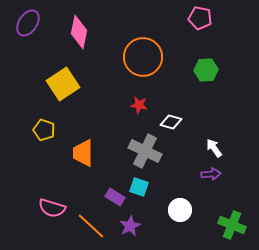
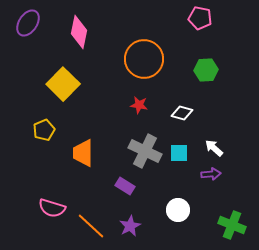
orange circle: moved 1 px right, 2 px down
yellow square: rotated 12 degrees counterclockwise
white diamond: moved 11 px right, 9 px up
yellow pentagon: rotated 30 degrees clockwise
white arrow: rotated 12 degrees counterclockwise
cyan square: moved 40 px right, 34 px up; rotated 18 degrees counterclockwise
purple rectangle: moved 10 px right, 11 px up
white circle: moved 2 px left
